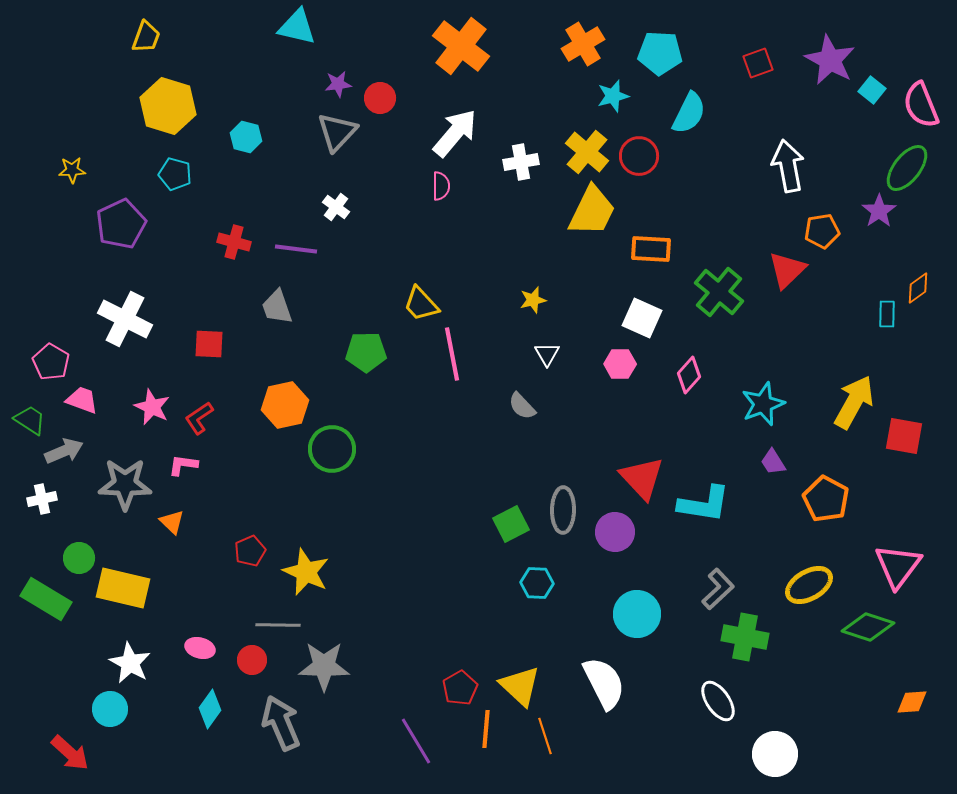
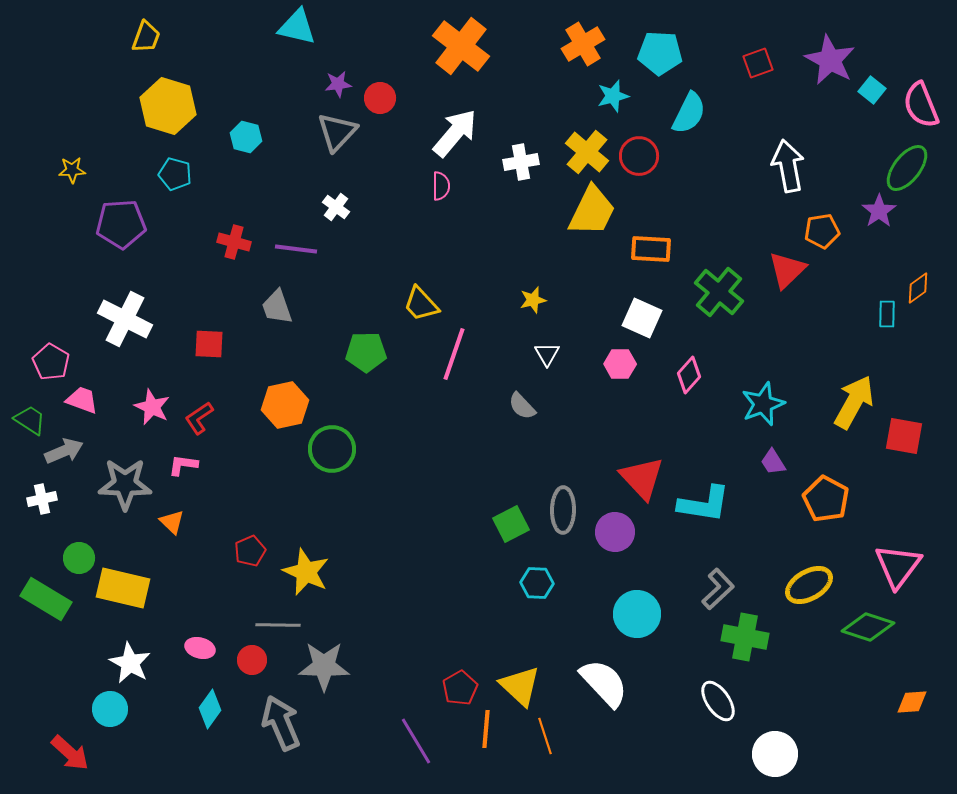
purple pentagon at (121, 224): rotated 21 degrees clockwise
pink line at (452, 354): moved 2 px right; rotated 30 degrees clockwise
white semicircle at (604, 683): rotated 16 degrees counterclockwise
